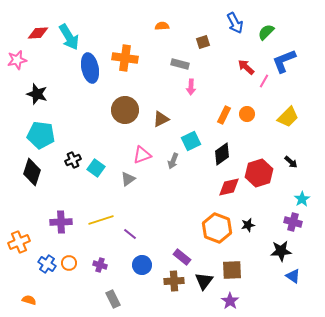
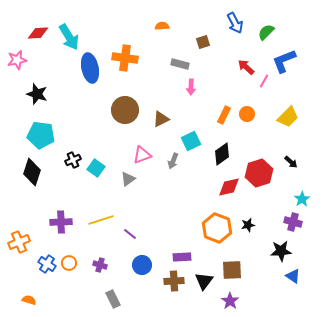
purple rectangle at (182, 257): rotated 42 degrees counterclockwise
